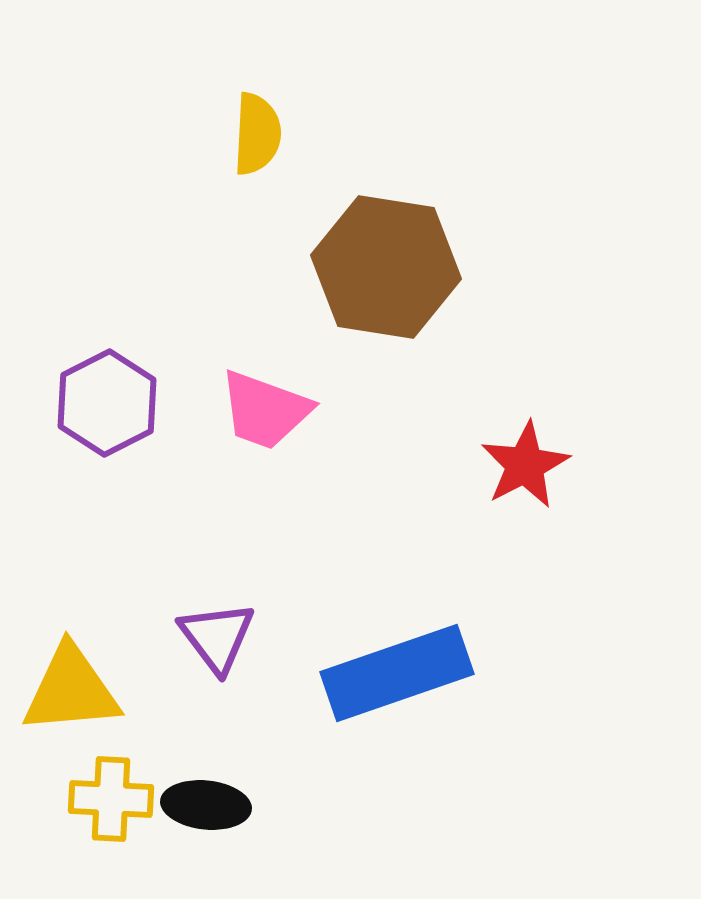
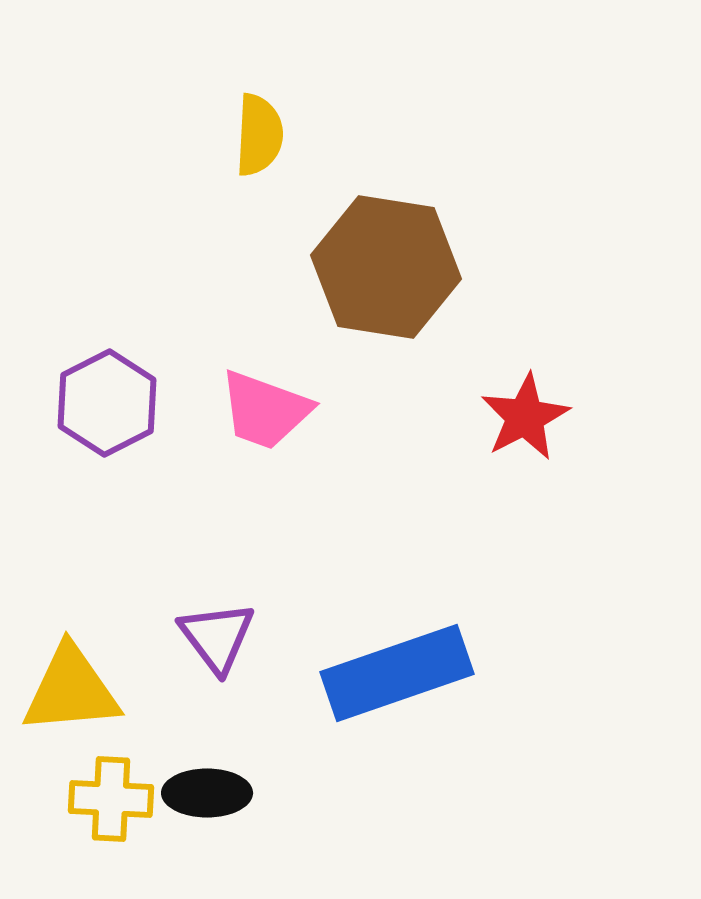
yellow semicircle: moved 2 px right, 1 px down
red star: moved 48 px up
black ellipse: moved 1 px right, 12 px up; rotated 6 degrees counterclockwise
